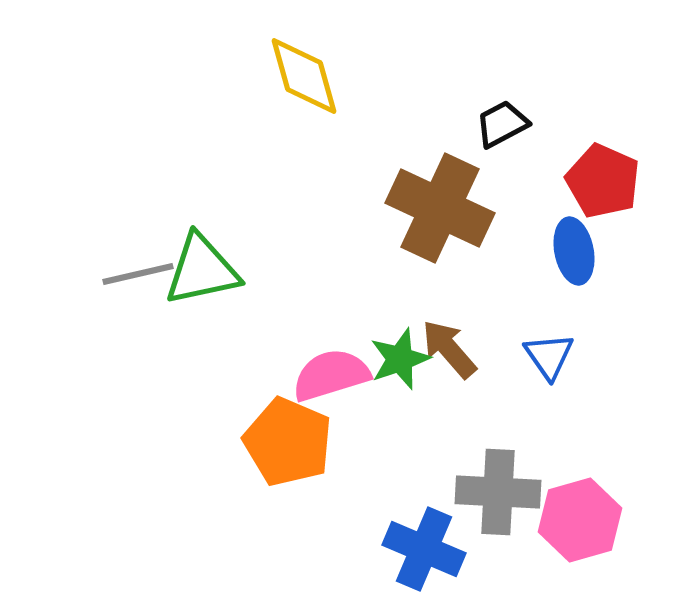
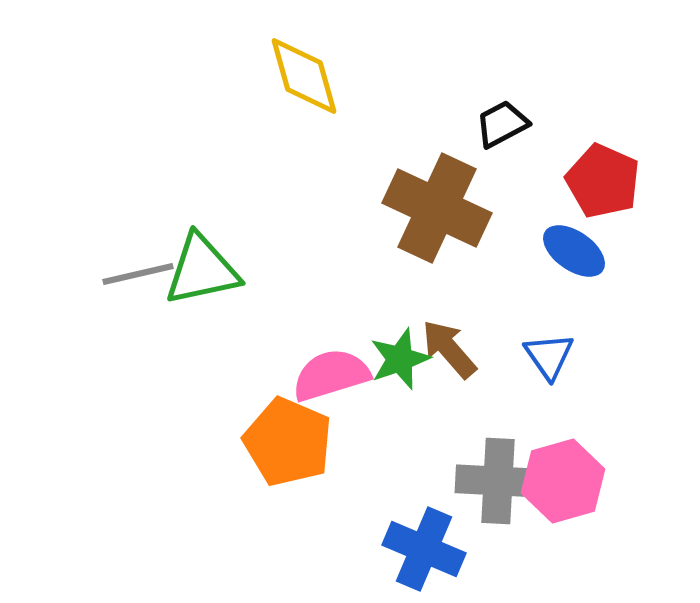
brown cross: moved 3 px left
blue ellipse: rotated 44 degrees counterclockwise
gray cross: moved 11 px up
pink hexagon: moved 17 px left, 39 px up
